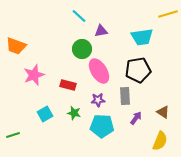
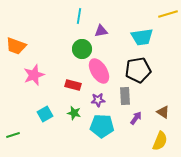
cyan line: rotated 56 degrees clockwise
red rectangle: moved 5 px right
